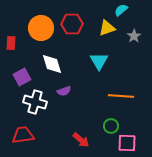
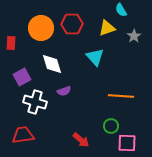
cyan semicircle: rotated 80 degrees counterclockwise
cyan triangle: moved 4 px left, 4 px up; rotated 12 degrees counterclockwise
